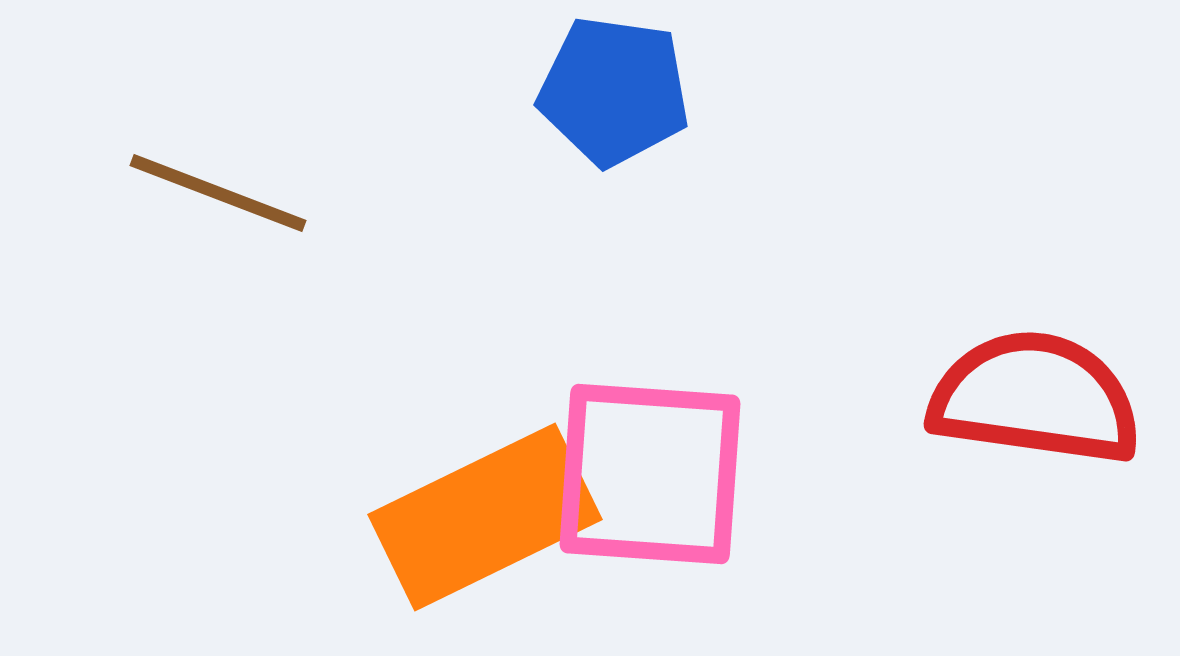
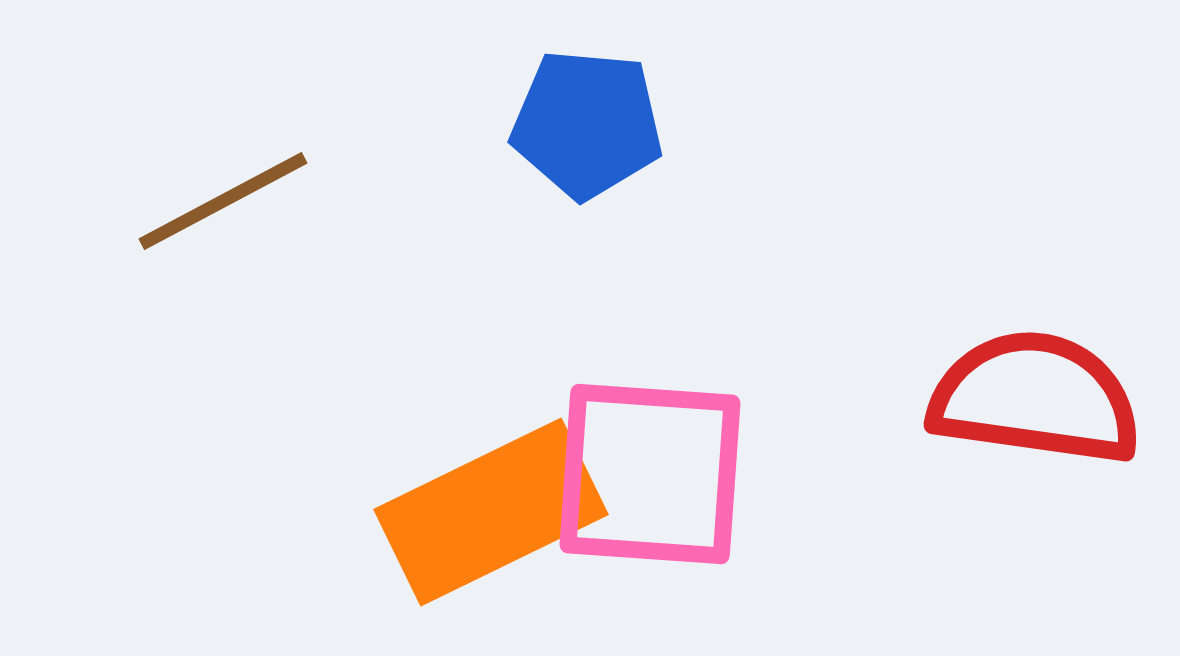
blue pentagon: moved 27 px left, 33 px down; rotated 3 degrees counterclockwise
brown line: moved 5 px right, 8 px down; rotated 49 degrees counterclockwise
orange rectangle: moved 6 px right, 5 px up
